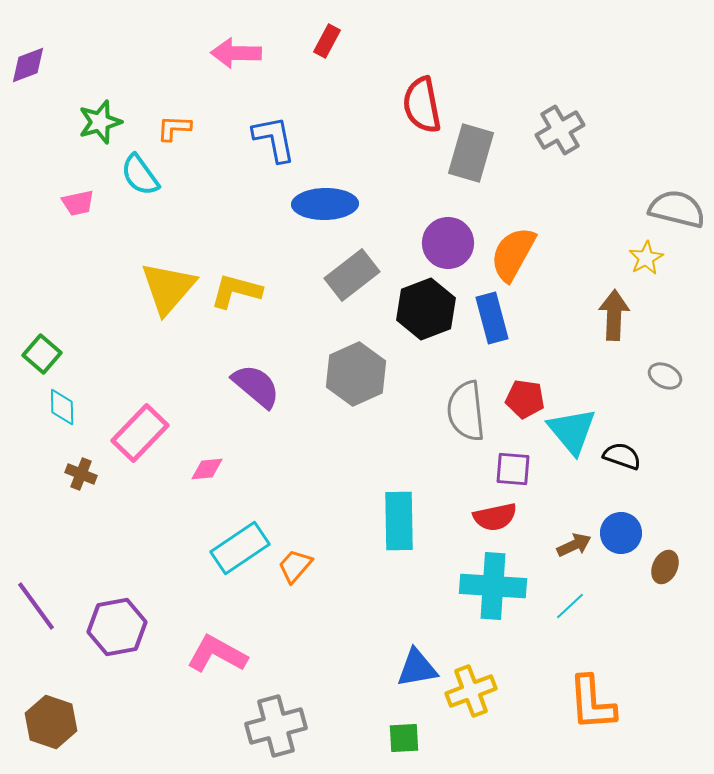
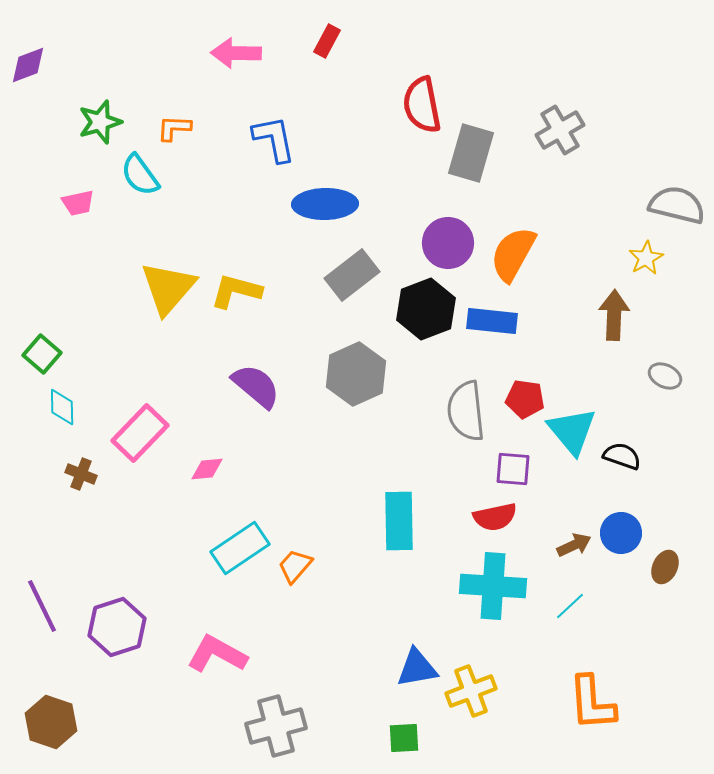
gray semicircle at (677, 209): moved 4 px up
blue rectangle at (492, 318): moved 3 px down; rotated 69 degrees counterclockwise
purple line at (36, 606): moved 6 px right; rotated 10 degrees clockwise
purple hexagon at (117, 627): rotated 8 degrees counterclockwise
